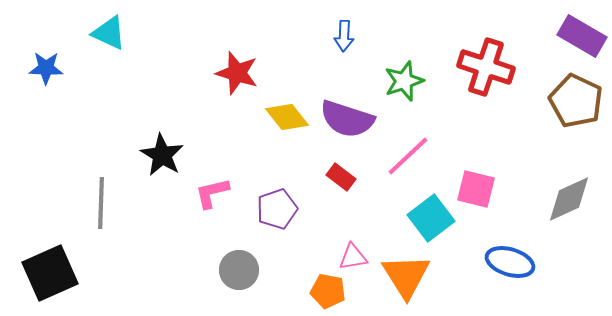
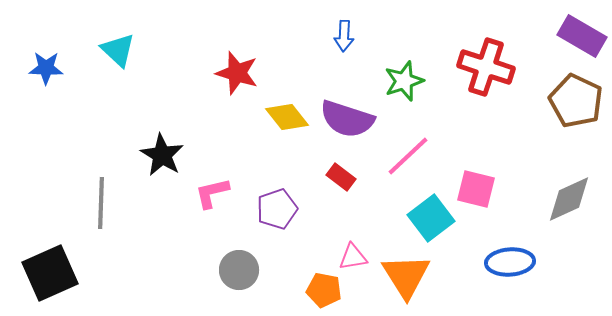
cyan triangle: moved 9 px right, 17 px down; rotated 18 degrees clockwise
blue ellipse: rotated 21 degrees counterclockwise
orange pentagon: moved 4 px left, 1 px up
